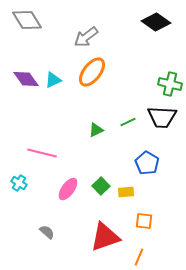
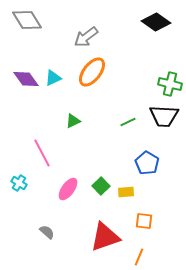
cyan triangle: moved 2 px up
black trapezoid: moved 2 px right, 1 px up
green triangle: moved 23 px left, 9 px up
pink line: rotated 48 degrees clockwise
